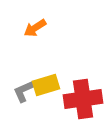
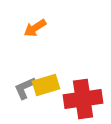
gray L-shape: moved 1 px right, 3 px up
